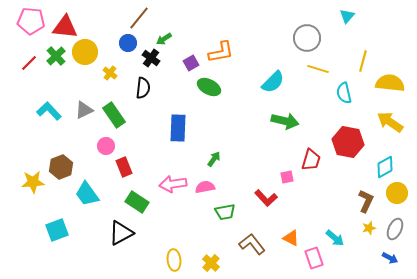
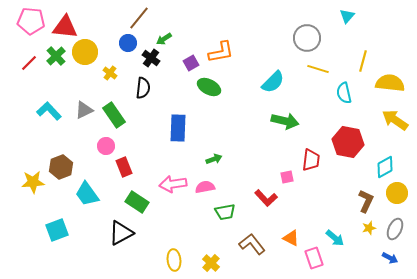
yellow arrow at (390, 122): moved 5 px right, 2 px up
green arrow at (214, 159): rotated 35 degrees clockwise
red trapezoid at (311, 160): rotated 10 degrees counterclockwise
